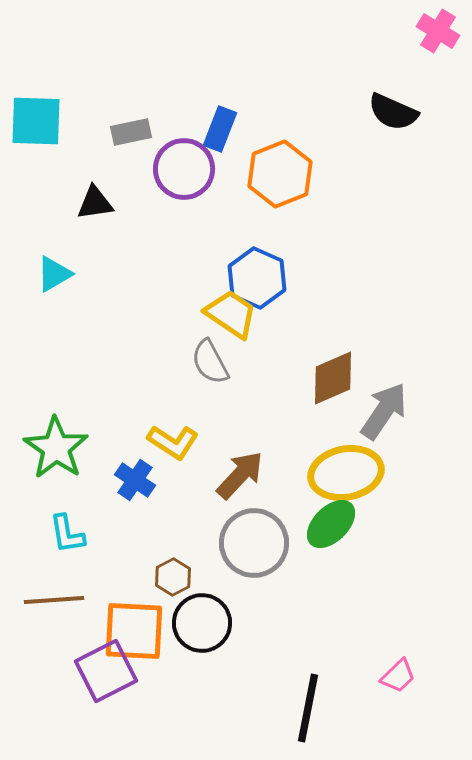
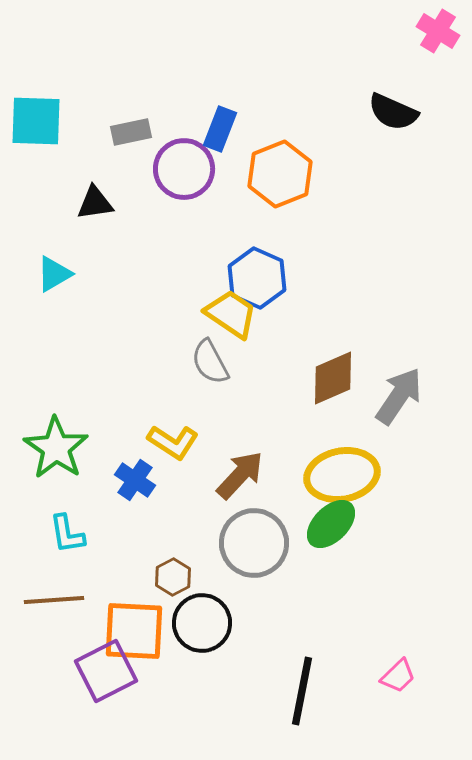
gray arrow: moved 15 px right, 15 px up
yellow ellipse: moved 4 px left, 2 px down
black line: moved 6 px left, 17 px up
